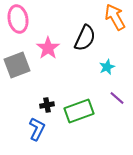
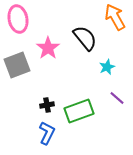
black semicircle: rotated 64 degrees counterclockwise
blue L-shape: moved 10 px right, 4 px down
